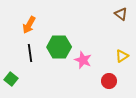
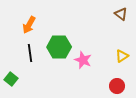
red circle: moved 8 px right, 5 px down
